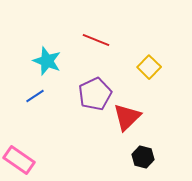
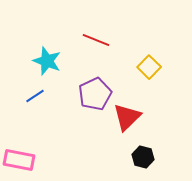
pink rectangle: rotated 24 degrees counterclockwise
